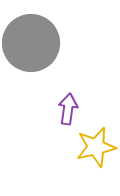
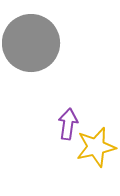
purple arrow: moved 15 px down
